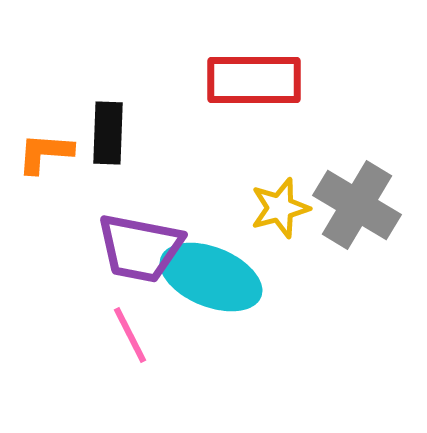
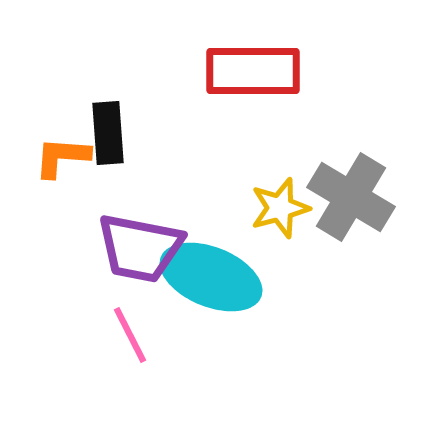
red rectangle: moved 1 px left, 9 px up
black rectangle: rotated 6 degrees counterclockwise
orange L-shape: moved 17 px right, 4 px down
gray cross: moved 6 px left, 8 px up
